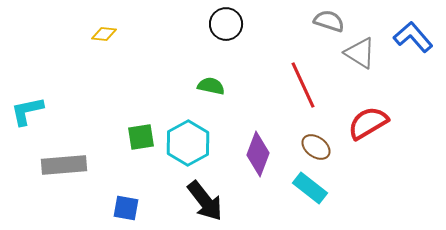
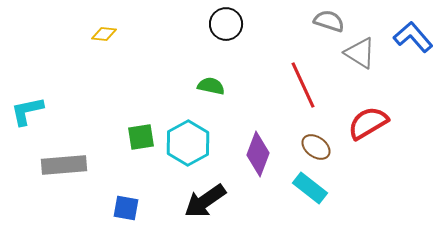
black arrow: rotated 93 degrees clockwise
